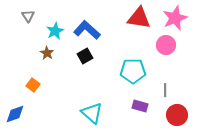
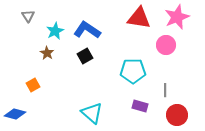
pink star: moved 2 px right, 1 px up
blue L-shape: rotated 8 degrees counterclockwise
orange square: rotated 24 degrees clockwise
blue diamond: rotated 35 degrees clockwise
